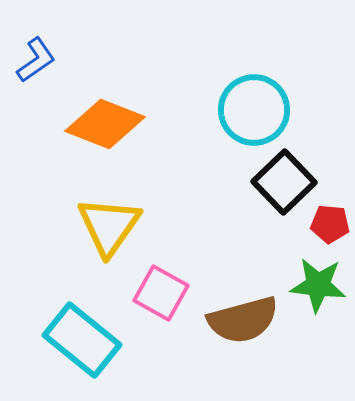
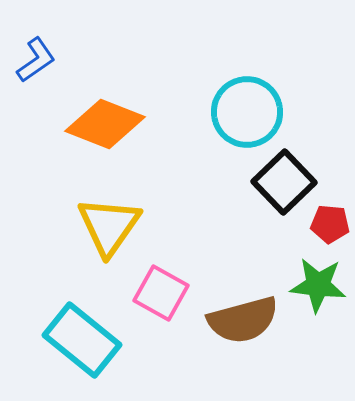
cyan circle: moved 7 px left, 2 px down
